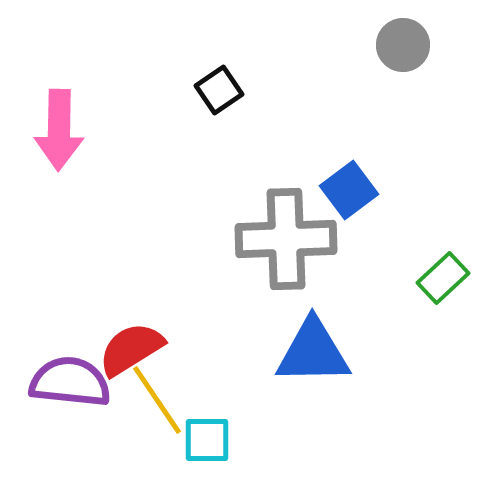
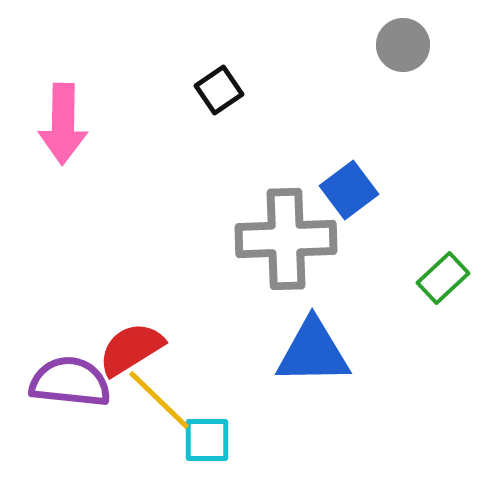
pink arrow: moved 4 px right, 6 px up
yellow line: moved 2 px right; rotated 12 degrees counterclockwise
